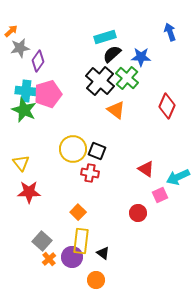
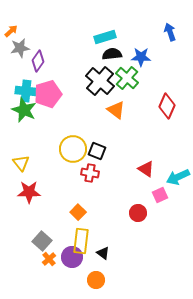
black semicircle: rotated 36 degrees clockwise
